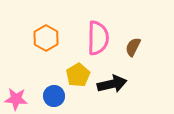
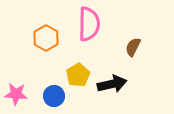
pink semicircle: moved 9 px left, 14 px up
pink star: moved 5 px up
